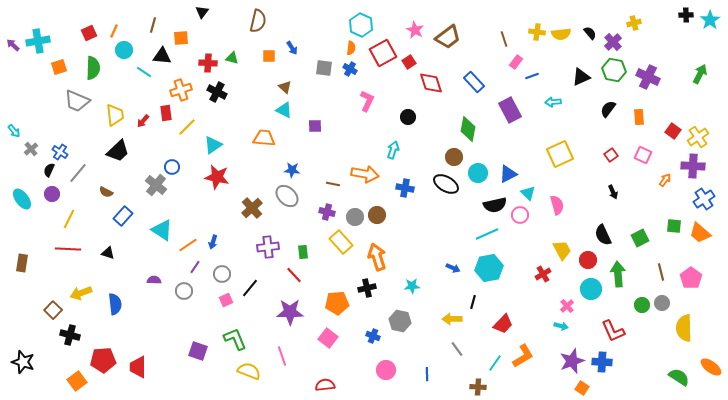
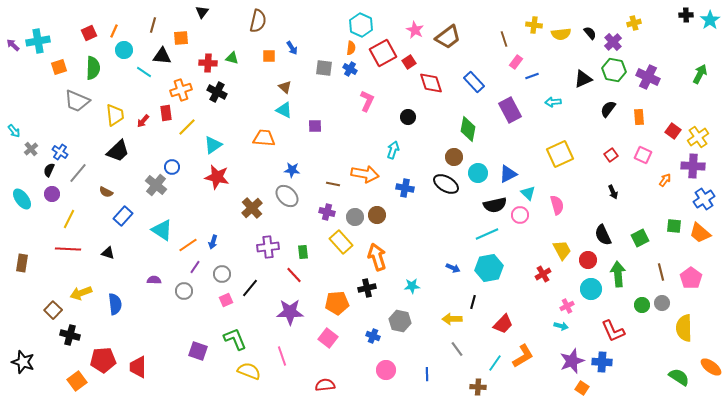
yellow cross at (537, 32): moved 3 px left, 7 px up
black triangle at (581, 77): moved 2 px right, 2 px down
pink cross at (567, 306): rotated 16 degrees clockwise
